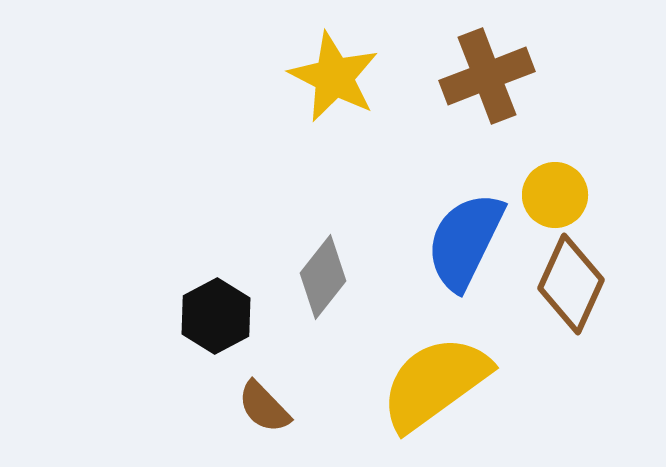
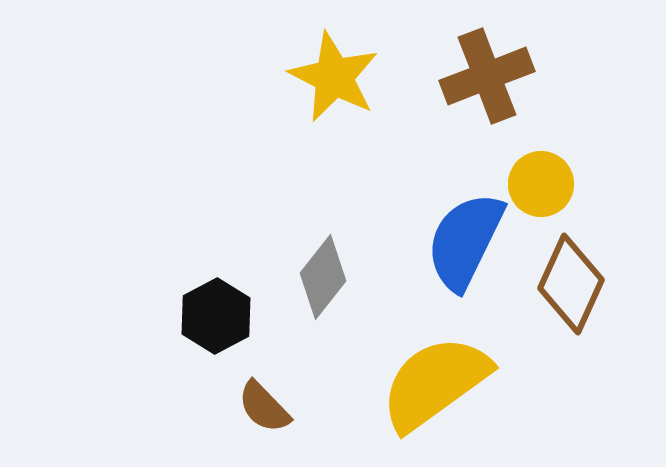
yellow circle: moved 14 px left, 11 px up
